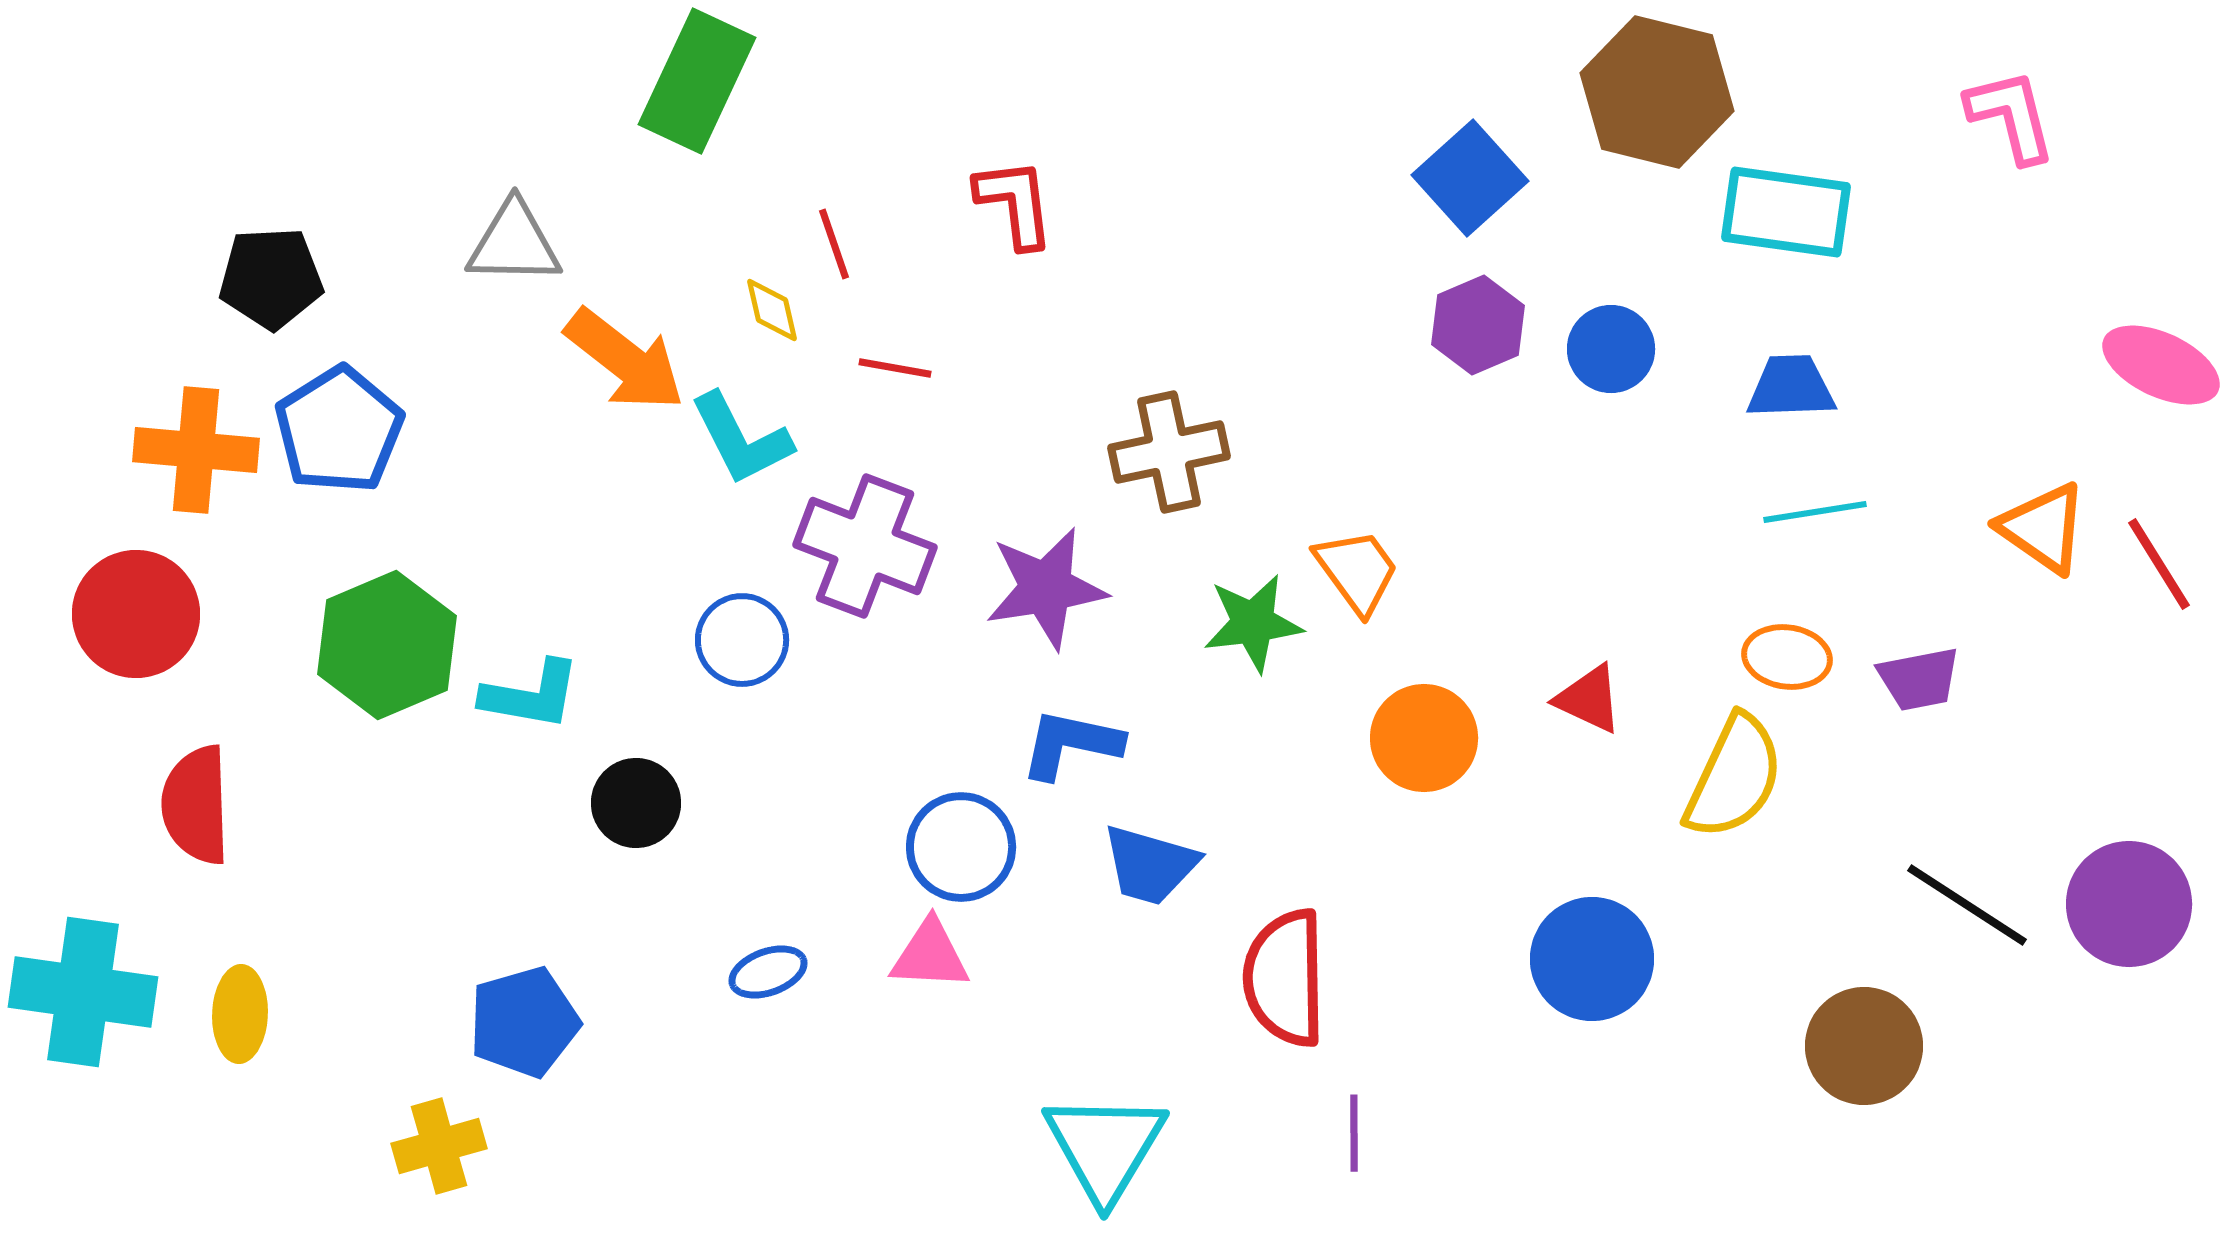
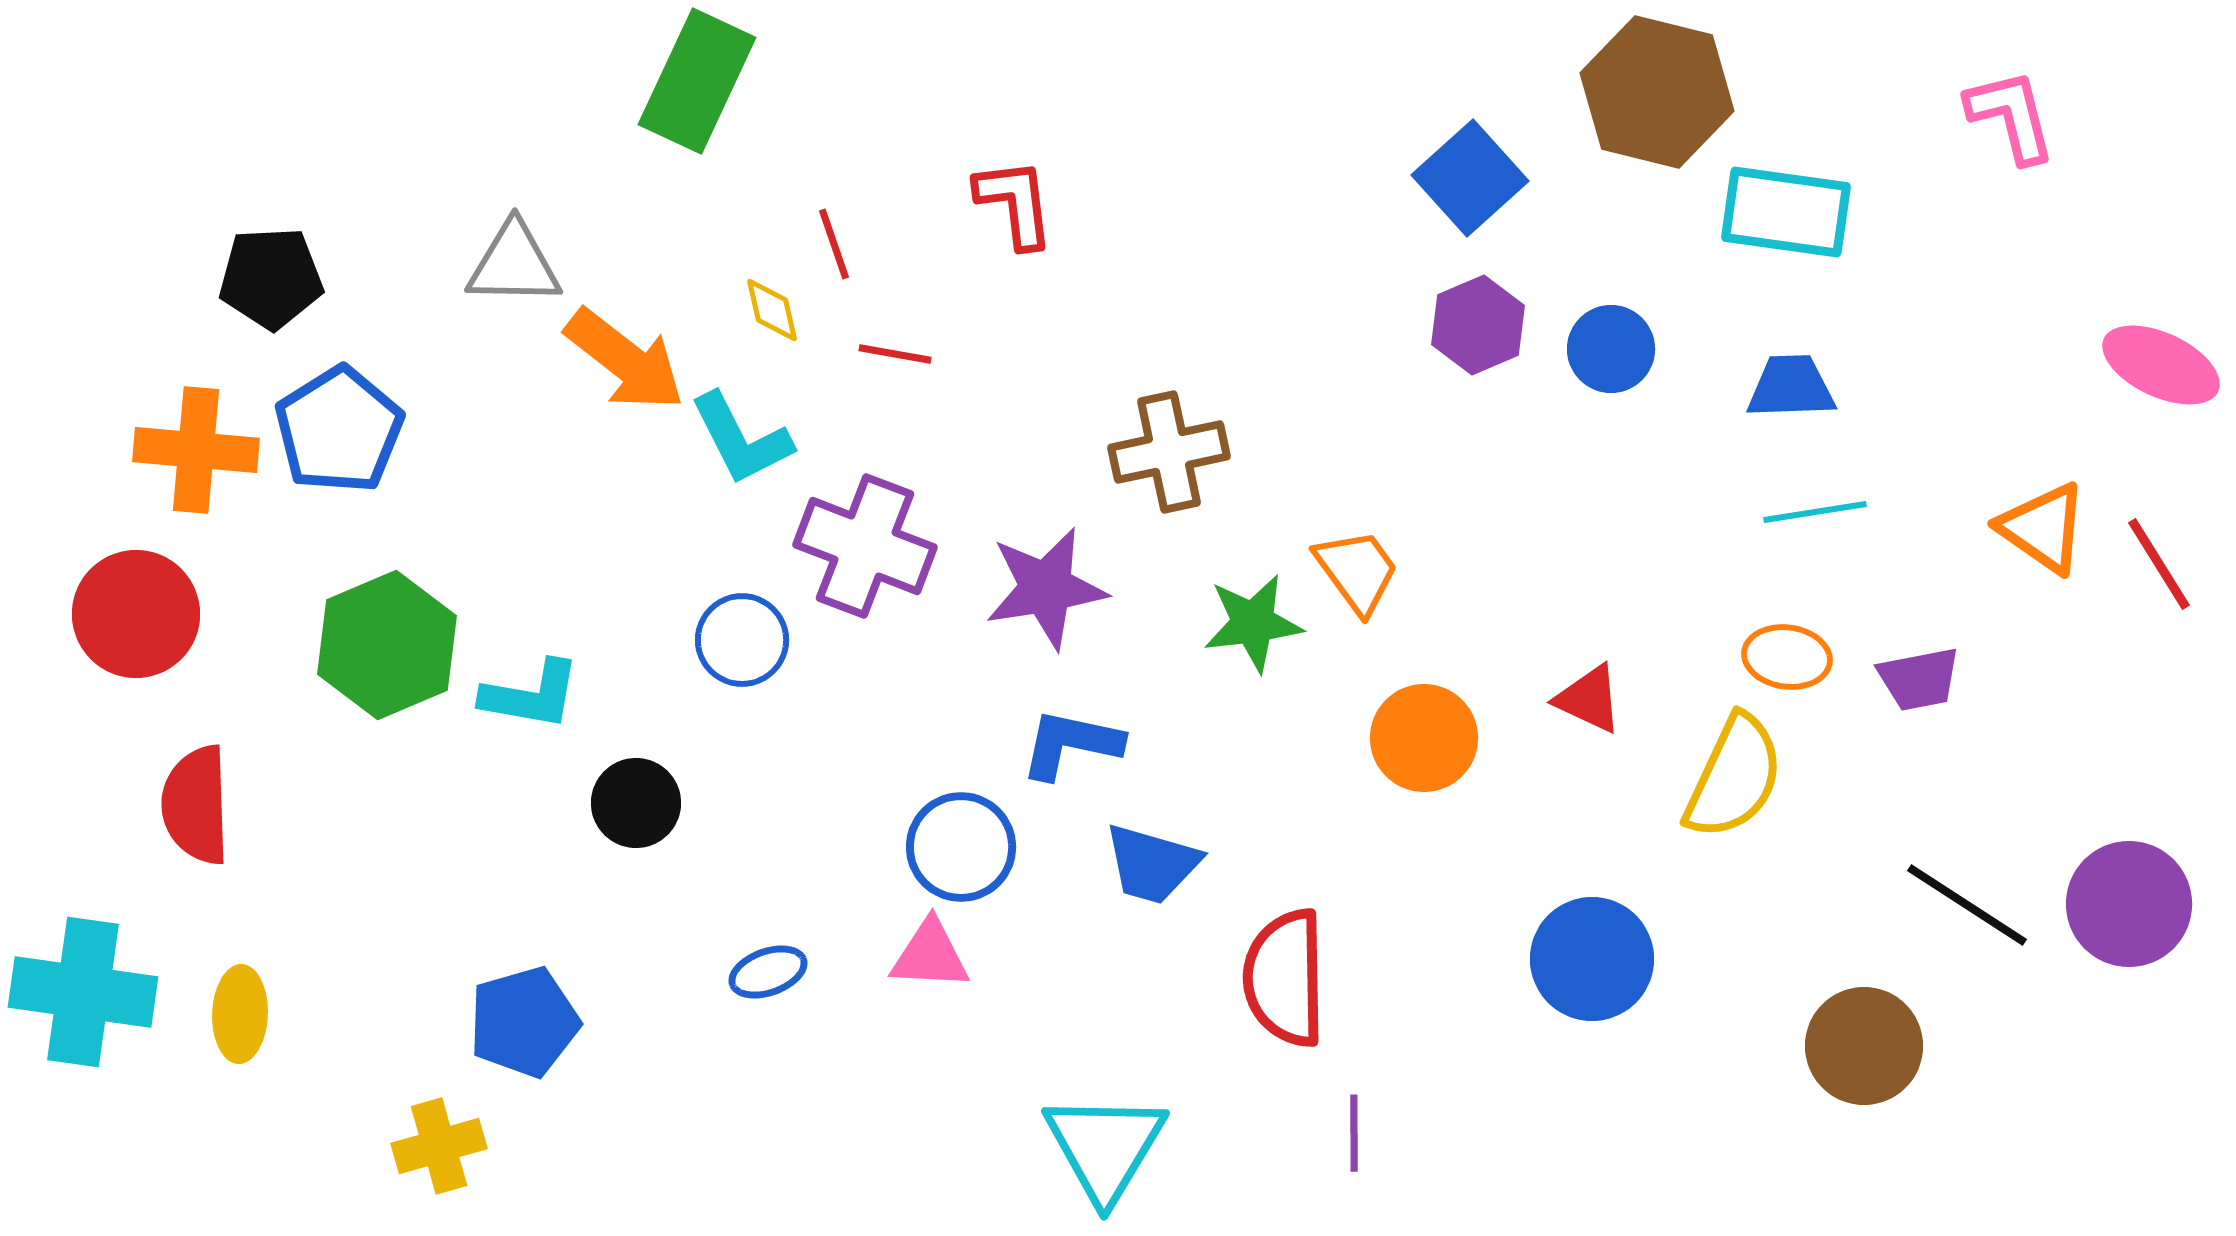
gray triangle at (514, 243): moved 21 px down
red line at (895, 368): moved 14 px up
blue trapezoid at (1150, 865): moved 2 px right, 1 px up
